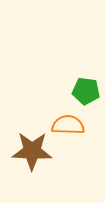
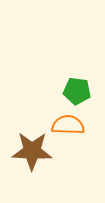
green pentagon: moved 9 px left
